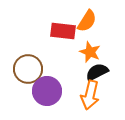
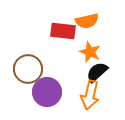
orange semicircle: rotated 45 degrees clockwise
black semicircle: rotated 15 degrees counterclockwise
purple circle: moved 1 px down
